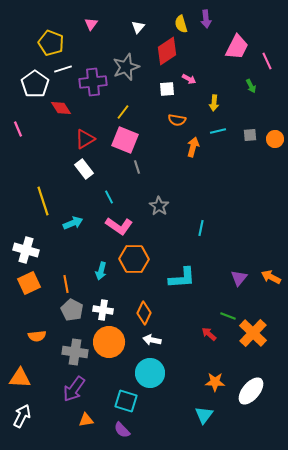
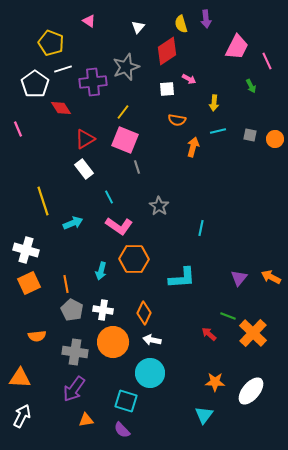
pink triangle at (91, 24): moved 2 px left, 3 px up; rotated 32 degrees counterclockwise
gray square at (250, 135): rotated 16 degrees clockwise
orange circle at (109, 342): moved 4 px right
